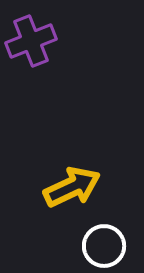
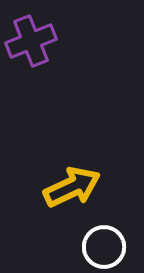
white circle: moved 1 px down
